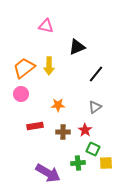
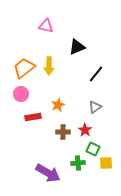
orange star: rotated 24 degrees counterclockwise
red rectangle: moved 2 px left, 9 px up
